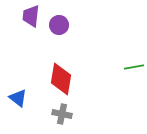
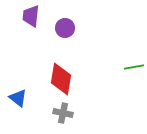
purple circle: moved 6 px right, 3 px down
gray cross: moved 1 px right, 1 px up
